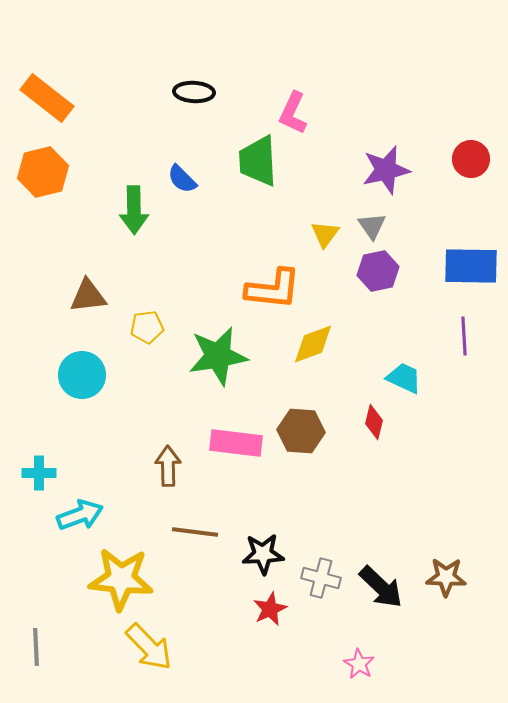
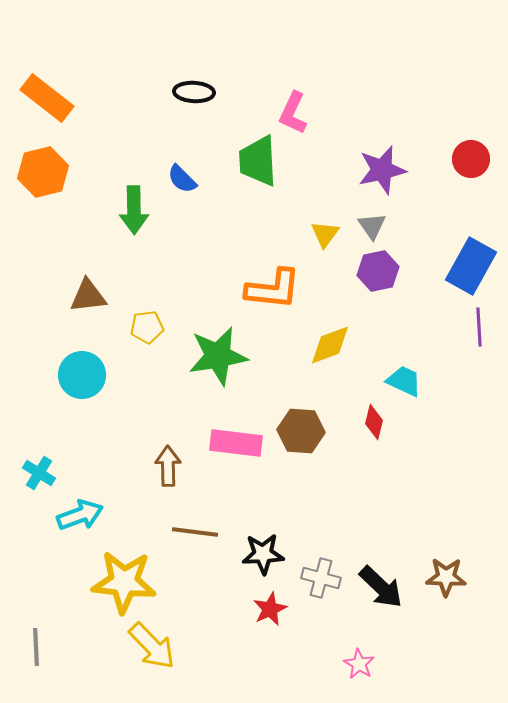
purple star: moved 4 px left
blue rectangle: rotated 62 degrees counterclockwise
purple line: moved 15 px right, 9 px up
yellow diamond: moved 17 px right, 1 px down
cyan trapezoid: moved 3 px down
cyan cross: rotated 32 degrees clockwise
yellow star: moved 3 px right, 3 px down
yellow arrow: moved 3 px right, 1 px up
